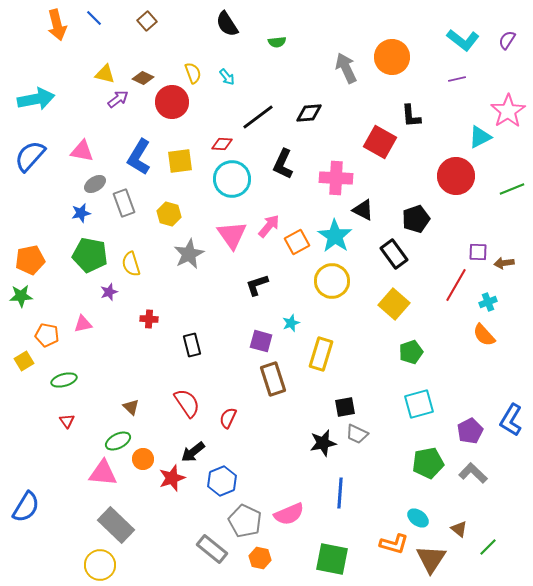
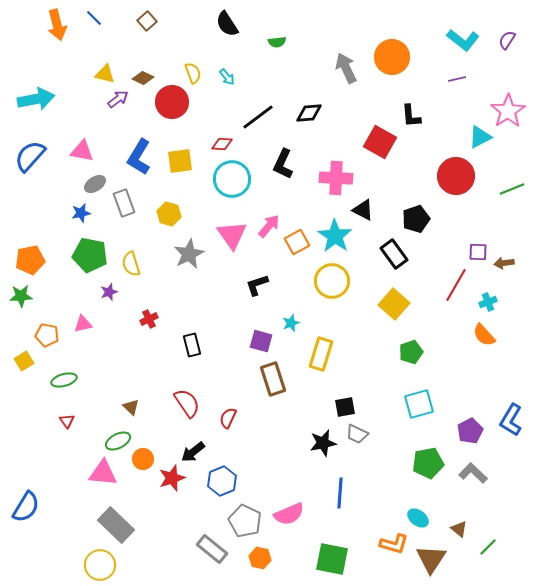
red cross at (149, 319): rotated 30 degrees counterclockwise
